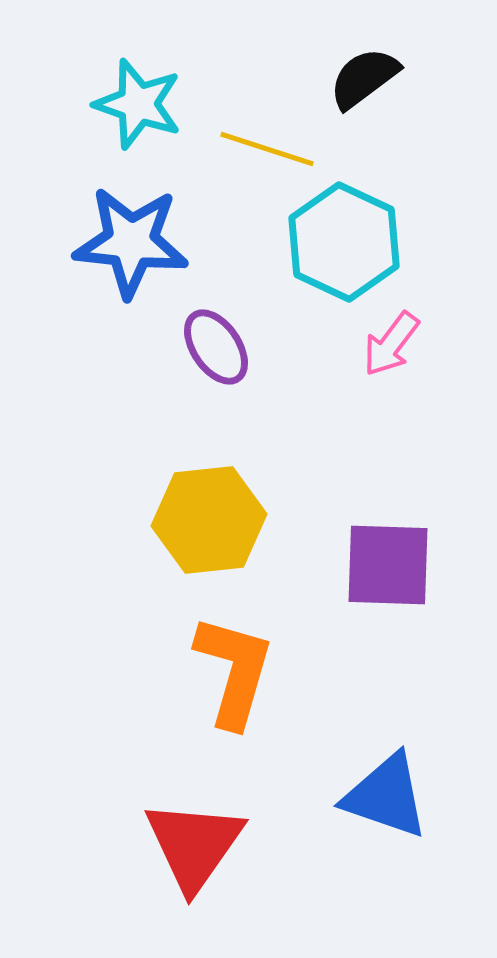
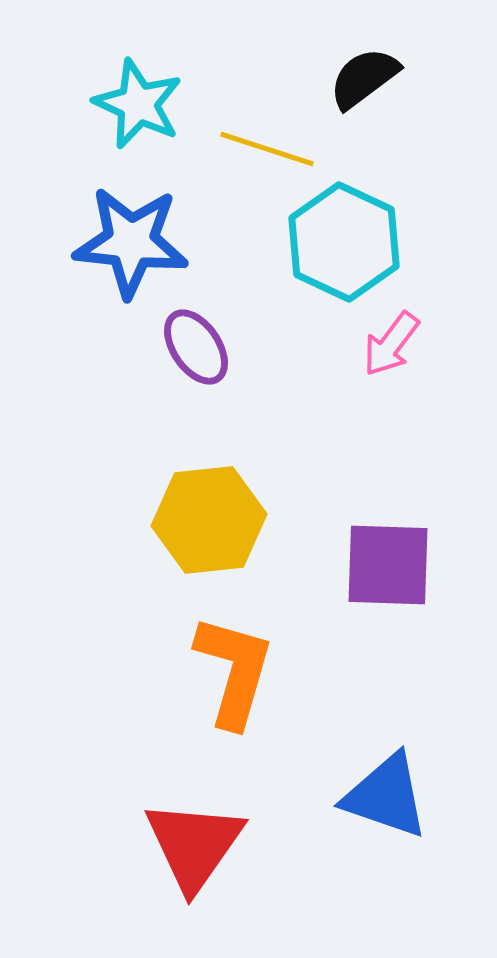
cyan star: rotated 6 degrees clockwise
purple ellipse: moved 20 px left
